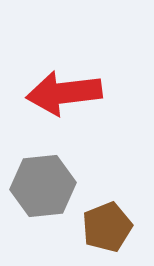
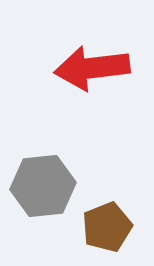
red arrow: moved 28 px right, 25 px up
